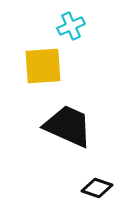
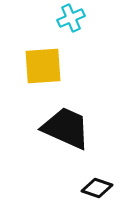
cyan cross: moved 8 px up
black trapezoid: moved 2 px left, 2 px down
